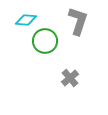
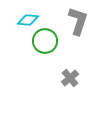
cyan diamond: moved 2 px right
